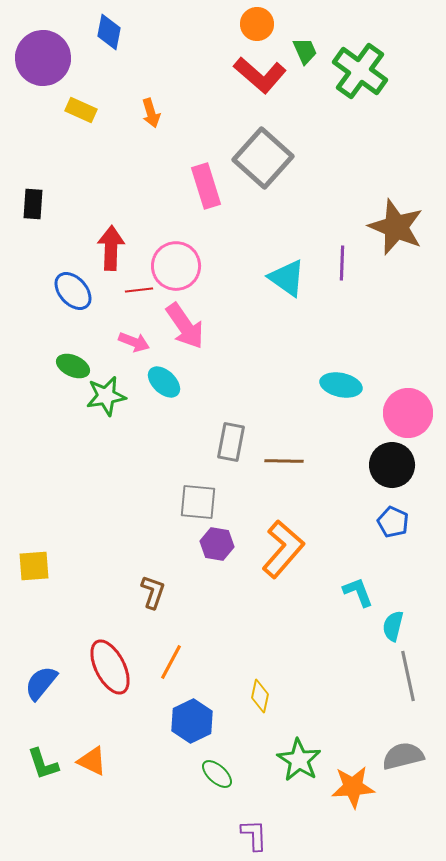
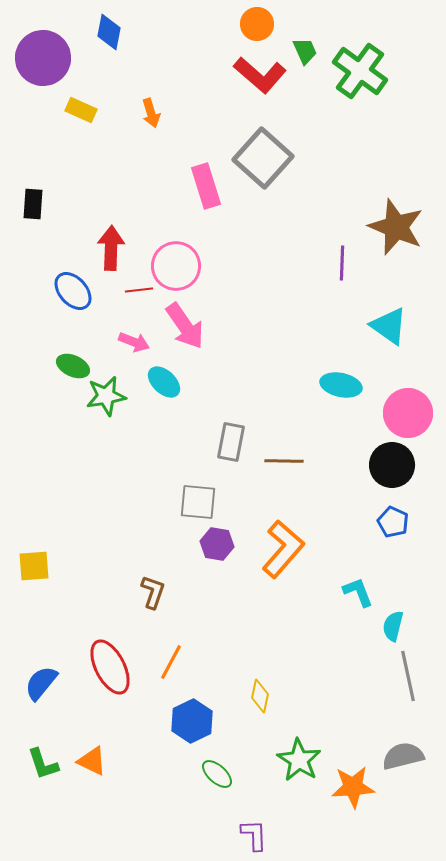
cyan triangle at (287, 278): moved 102 px right, 48 px down
